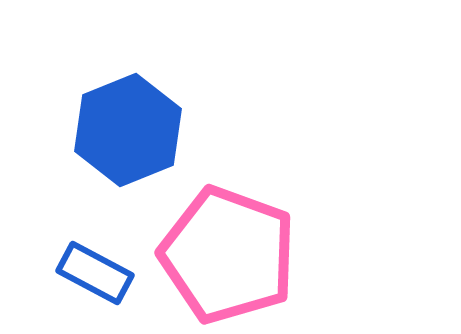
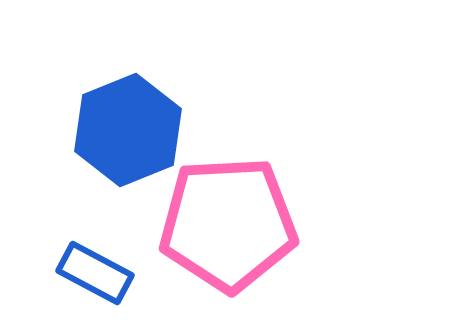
pink pentagon: moved 31 px up; rotated 23 degrees counterclockwise
